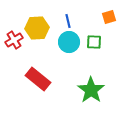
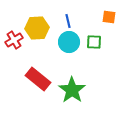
orange square: rotated 24 degrees clockwise
green star: moved 19 px left
